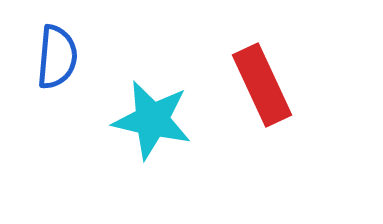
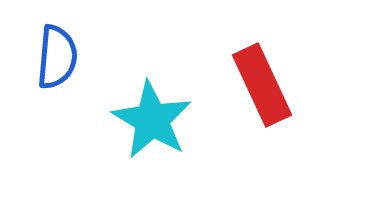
cyan star: rotated 18 degrees clockwise
